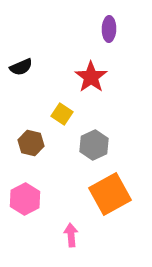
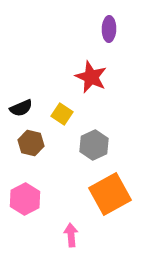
black semicircle: moved 41 px down
red star: rotated 12 degrees counterclockwise
